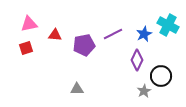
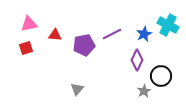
purple line: moved 1 px left
gray triangle: rotated 48 degrees counterclockwise
